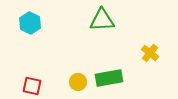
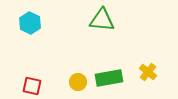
green triangle: rotated 8 degrees clockwise
yellow cross: moved 2 px left, 19 px down
